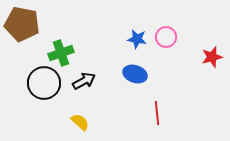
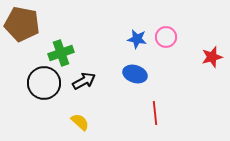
red line: moved 2 px left
